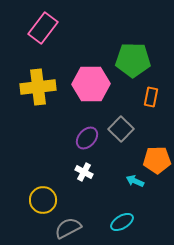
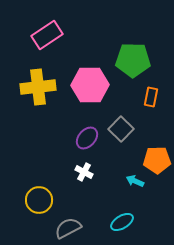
pink rectangle: moved 4 px right, 7 px down; rotated 20 degrees clockwise
pink hexagon: moved 1 px left, 1 px down
yellow circle: moved 4 px left
